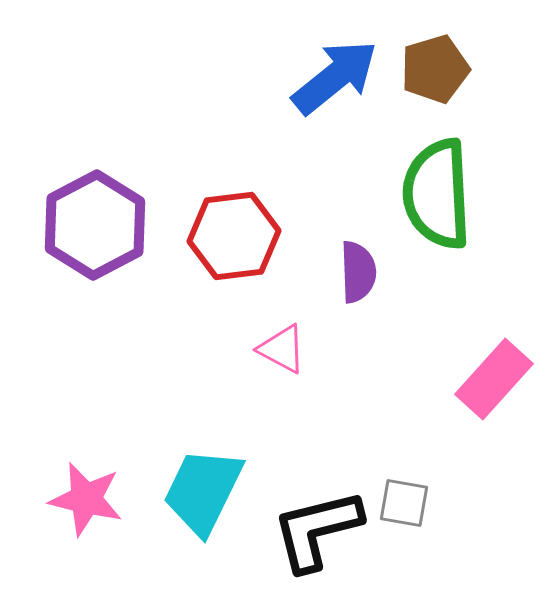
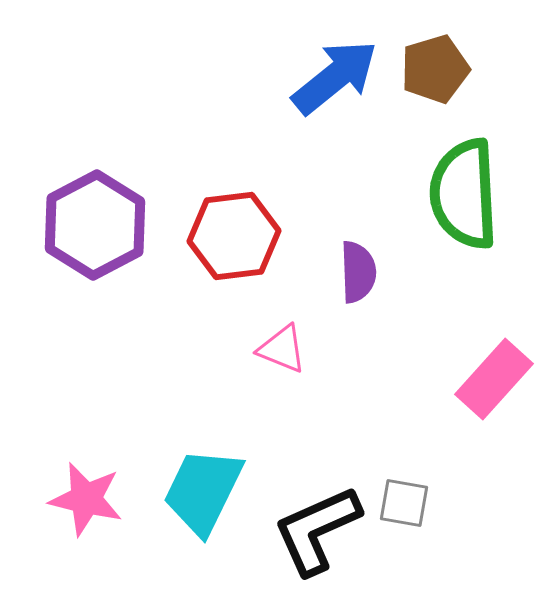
green semicircle: moved 27 px right
pink triangle: rotated 6 degrees counterclockwise
black L-shape: rotated 10 degrees counterclockwise
